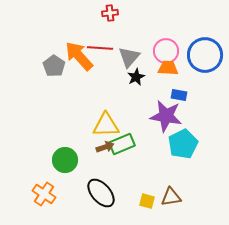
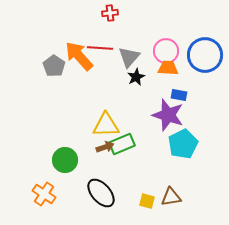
purple star: moved 2 px right, 1 px up; rotated 8 degrees clockwise
